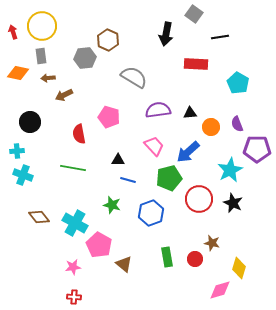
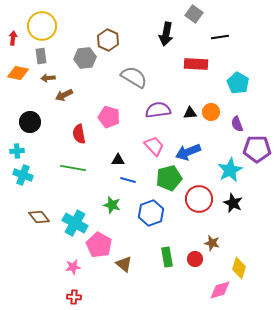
red arrow at (13, 32): moved 6 px down; rotated 24 degrees clockwise
orange circle at (211, 127): moved 15 px up
blue arrow at (188, 152): rotated 20 degrees clockwise
